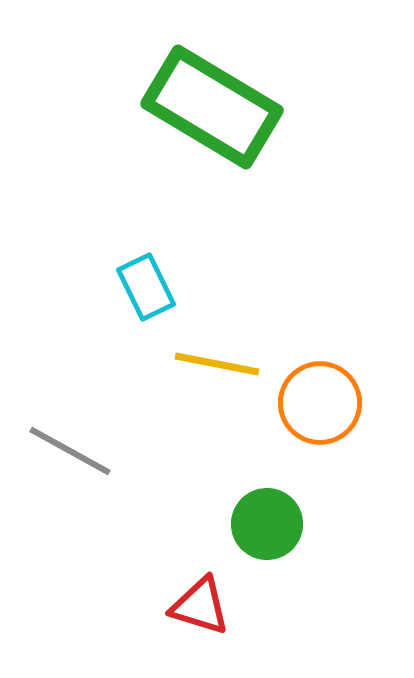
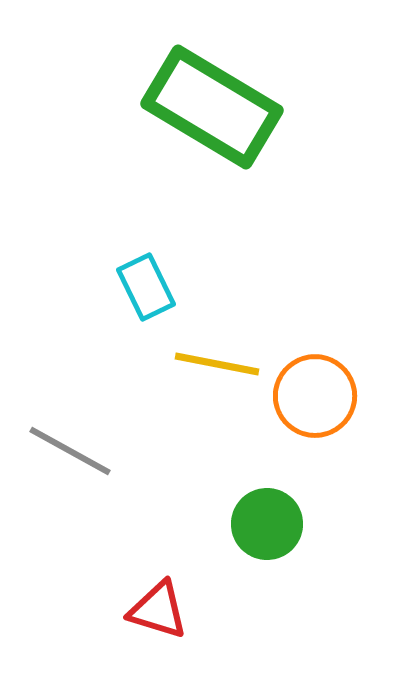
orange circle: moved 5 px left, 7 px up
red triangle: moved 42 px left, 4 px down
